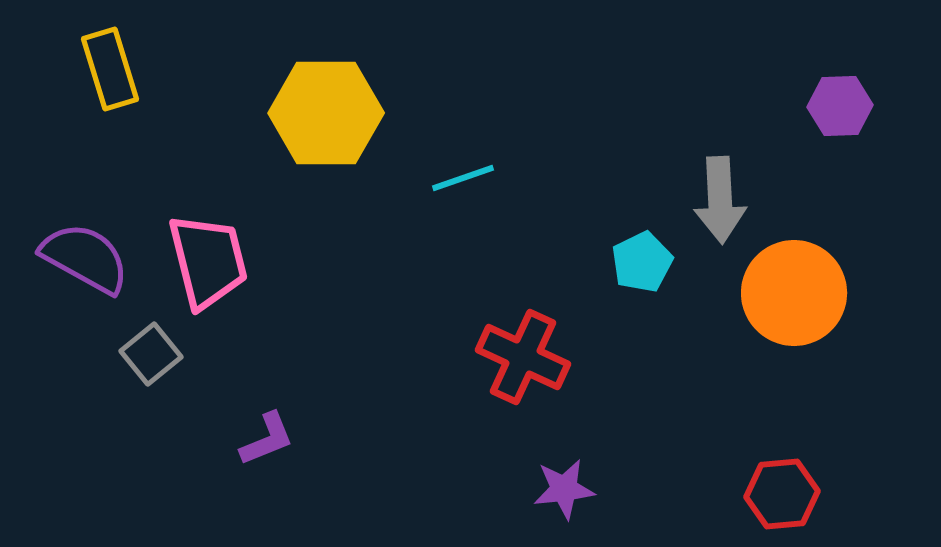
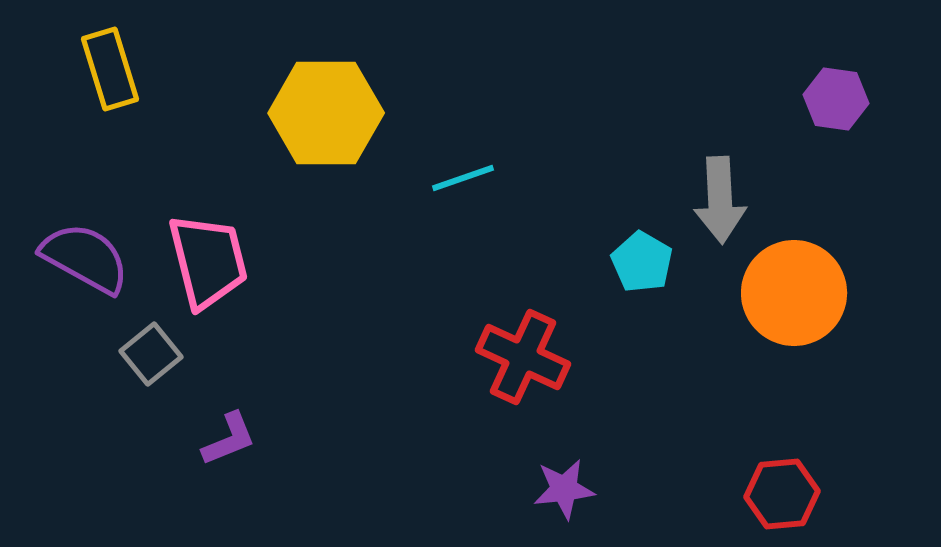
purple hexagon: moved 4 px left, 7 px up; rotated 10 degrees clockwise
cyan pentagon: rotated 16 degrees counterclockwise
purple L-shape: moved 38 px left
